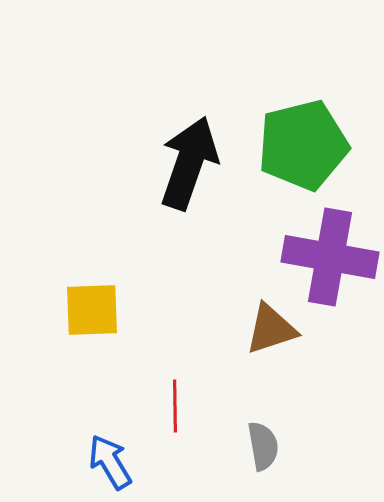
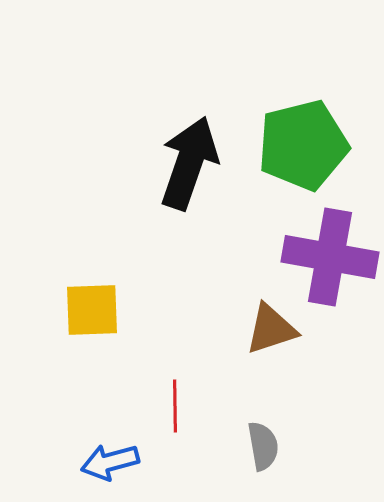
blue arrow: rotated 74 degrees counterclockwise
